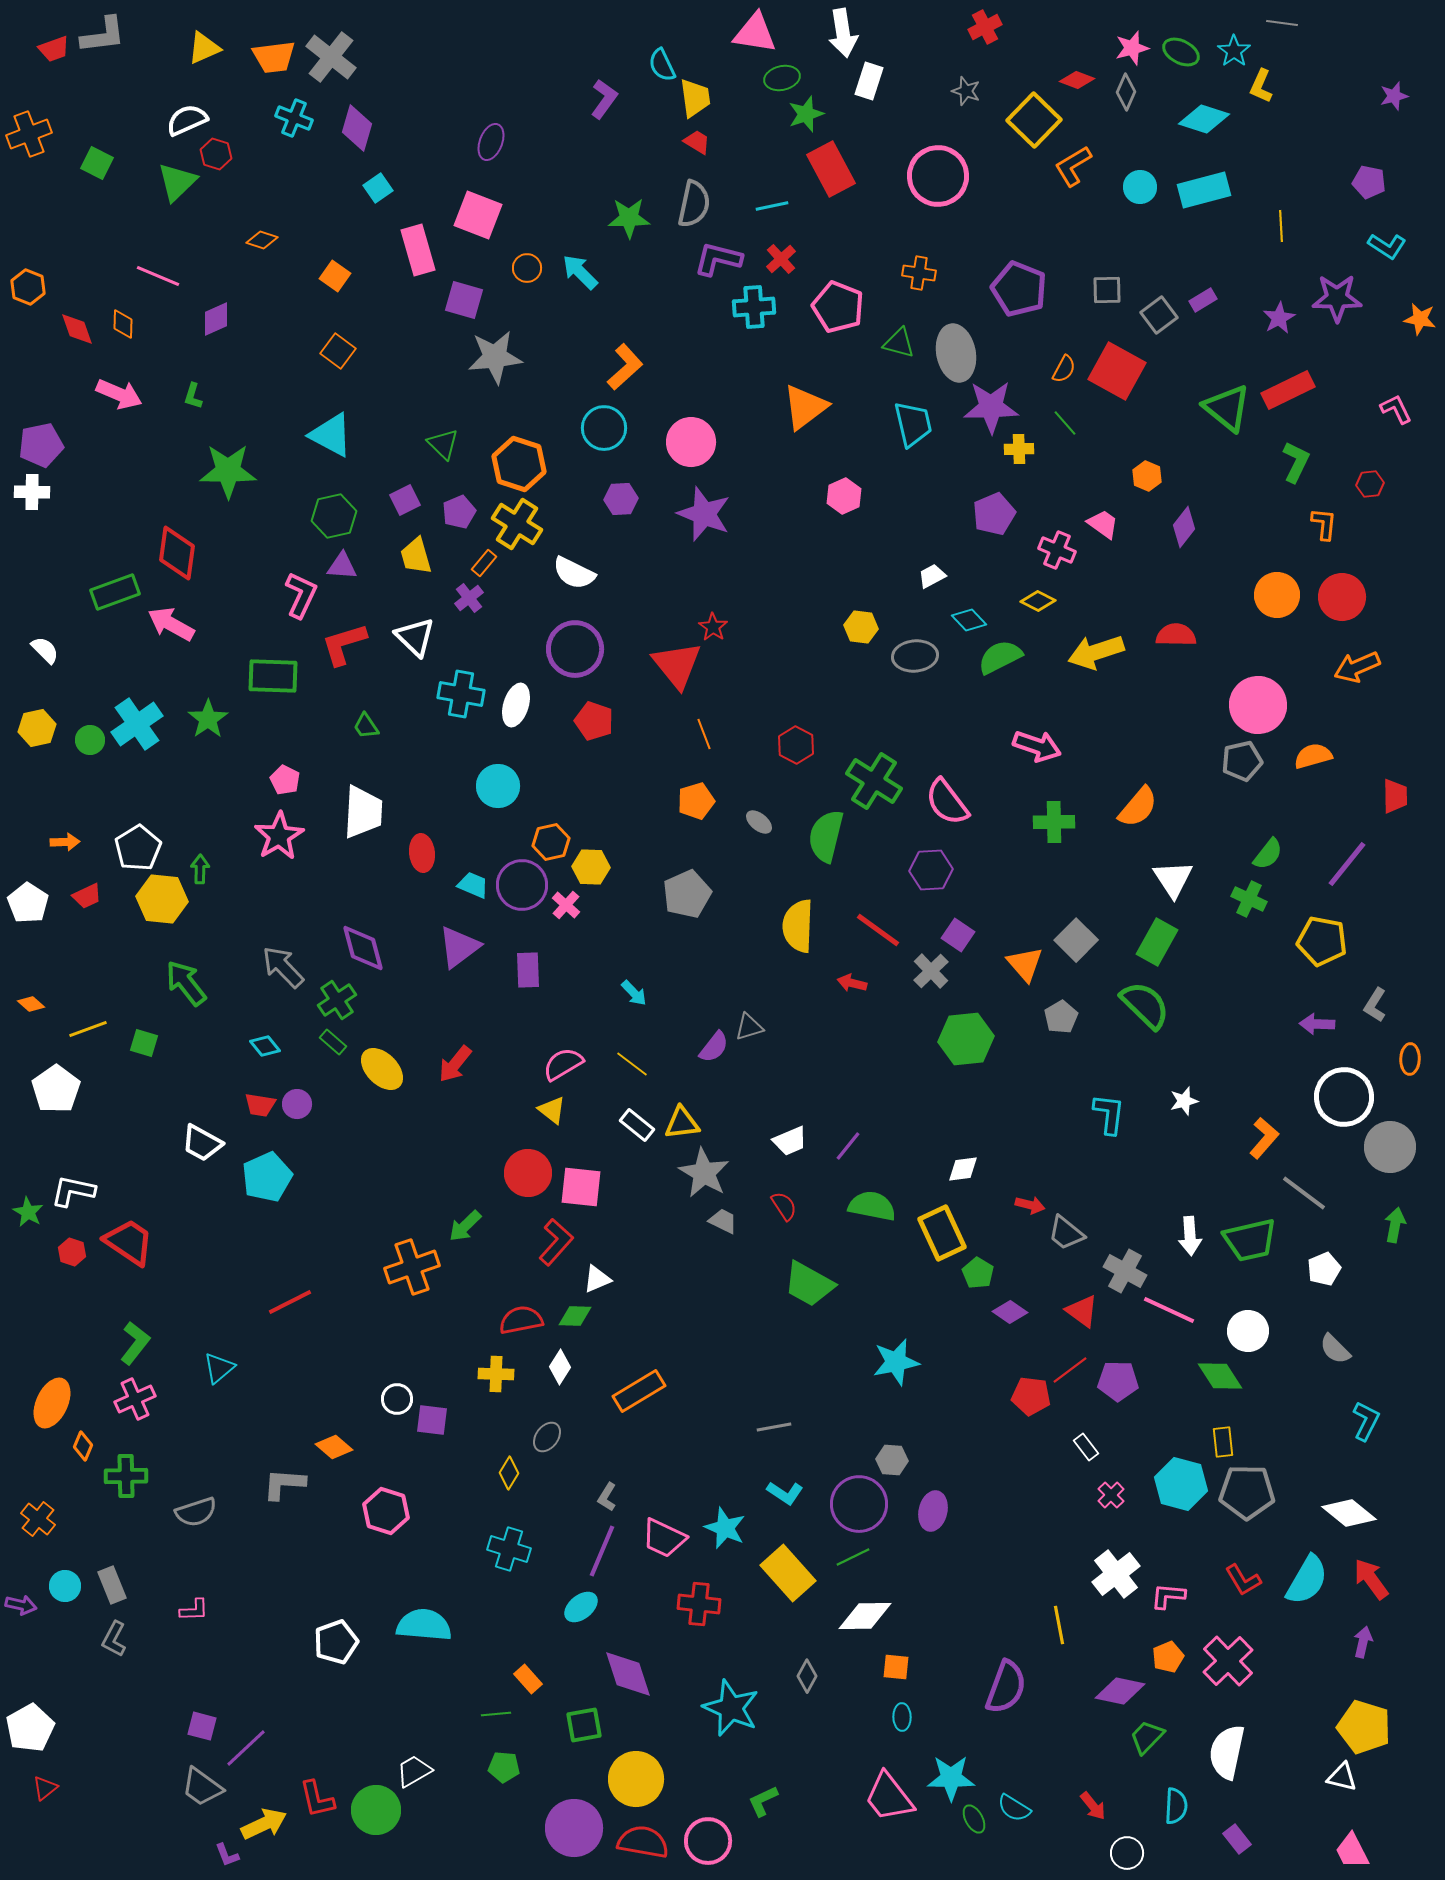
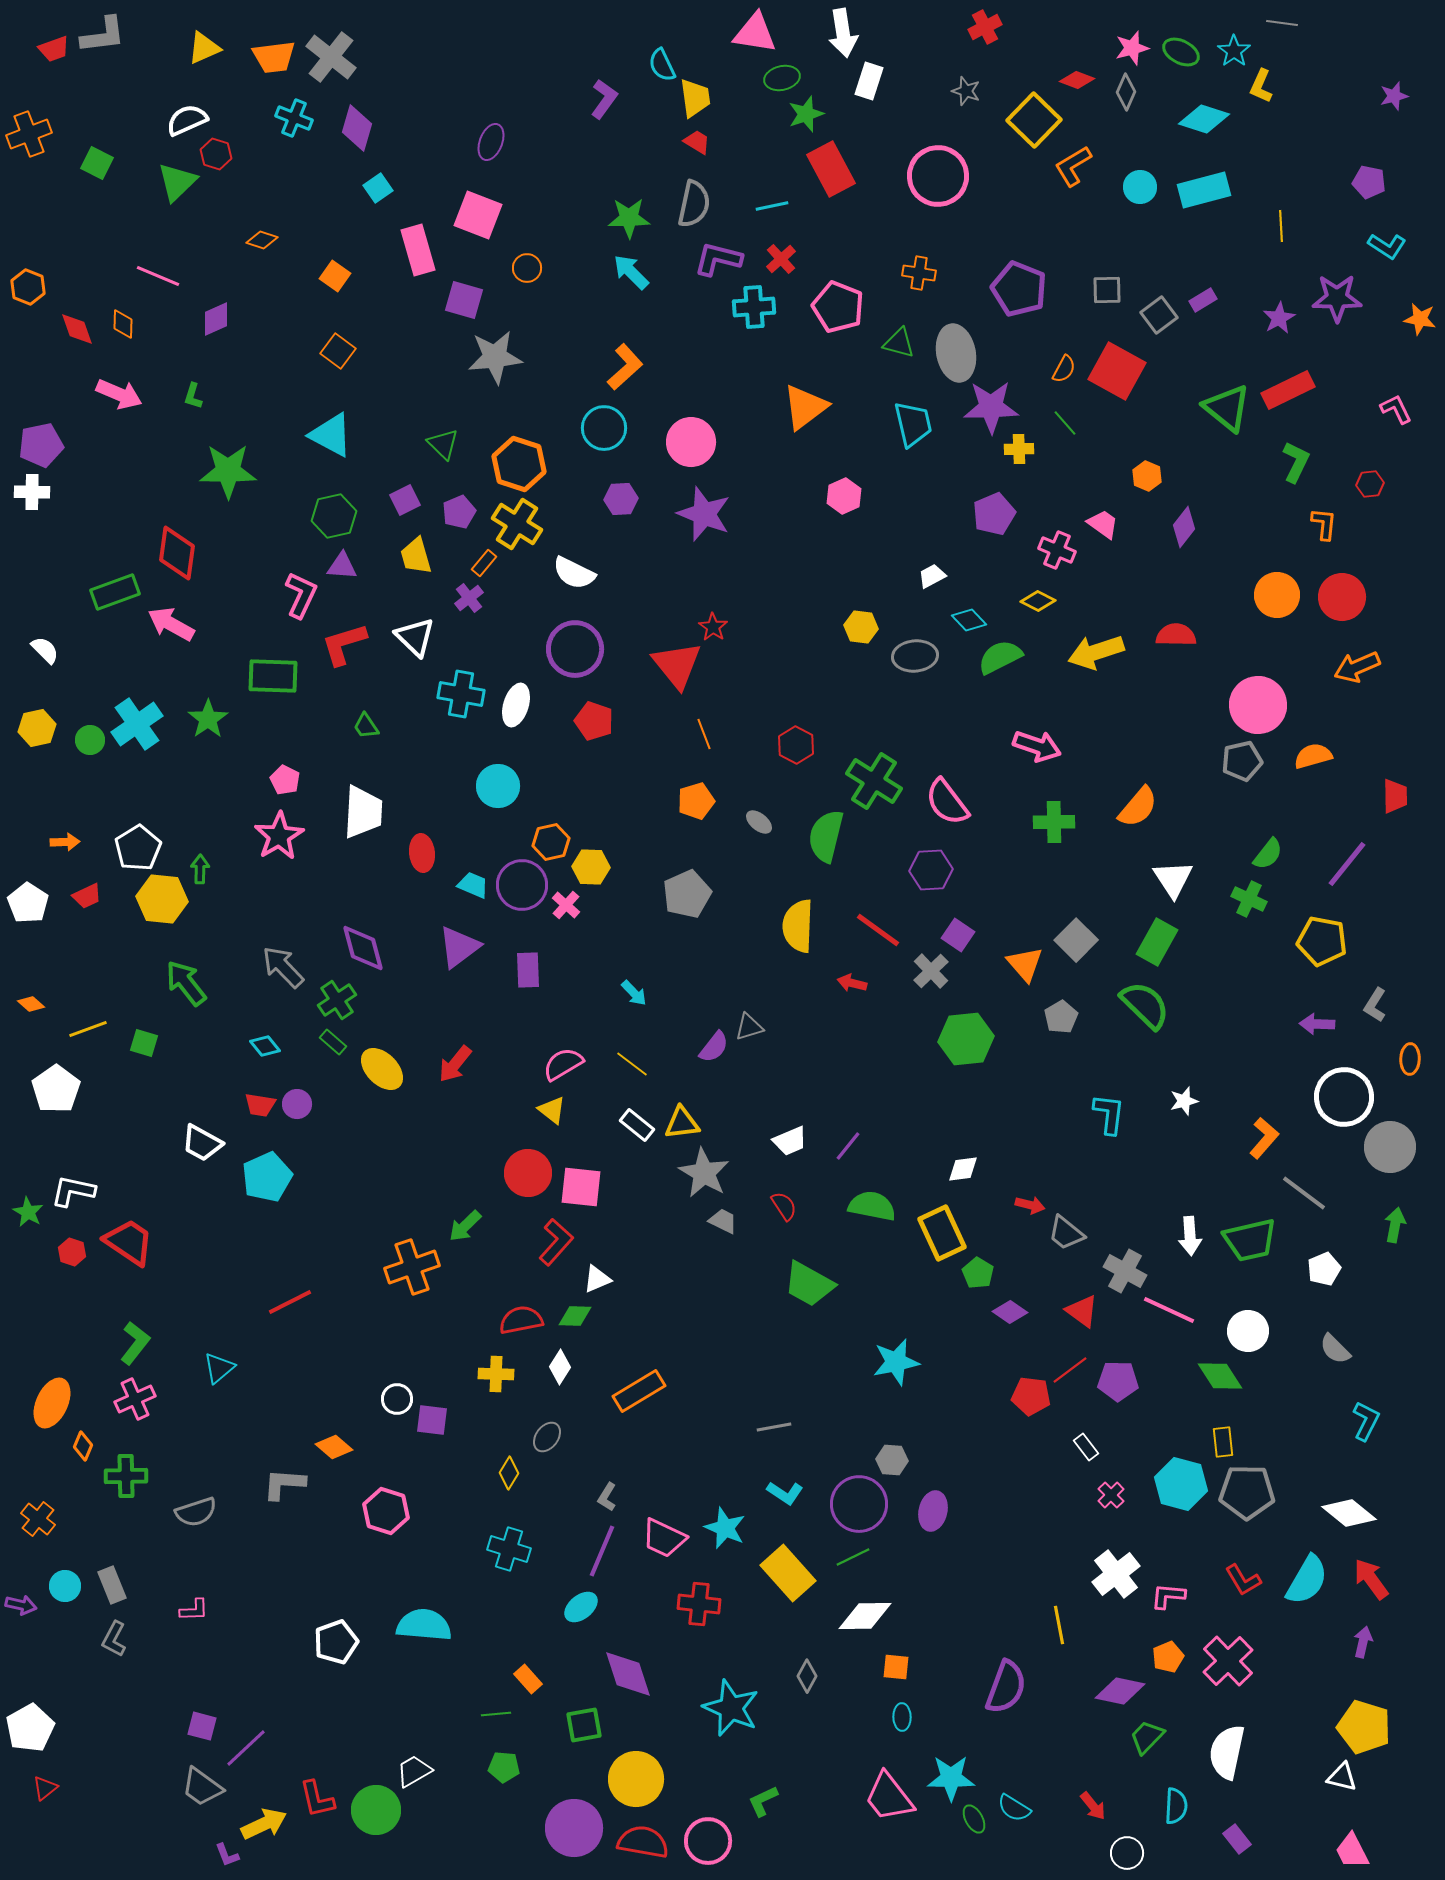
cyan arrow at (580, 272): moved 51 px right
